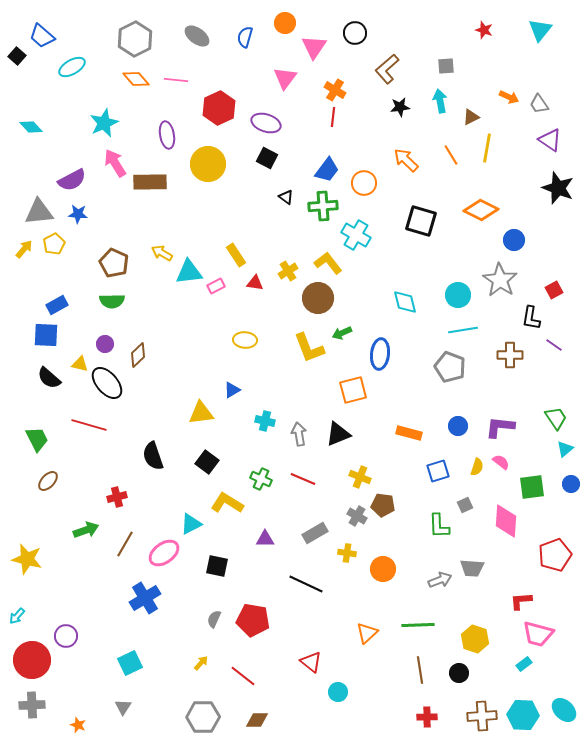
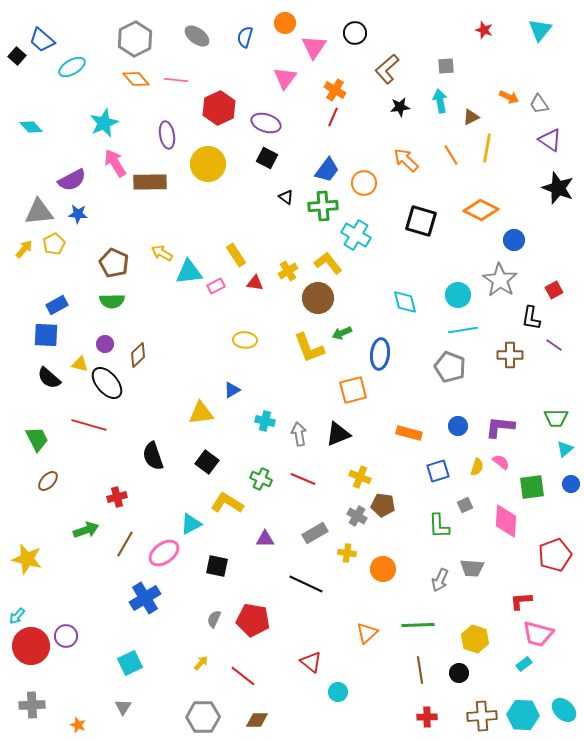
blue trapezoid at (42, 36): moved 4 px down
red line at (333, 117): rotated 18 degrees clockwise
green trapezoid at (556, 418): rotated 125 degrees clockwise
gray arrow at (440, 580): rotated 135 degrees clockwise
red circle at (32, 660): moved 1 px left, 14 px up
